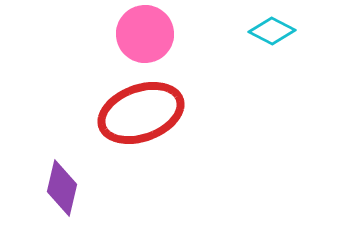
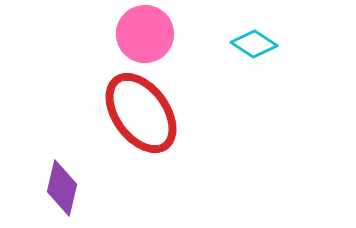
cyan diamond: moved 18 px left, 13 px down; rotated 6 degrees clockwise
red ellipse: rotated 74 degrees clockwise
